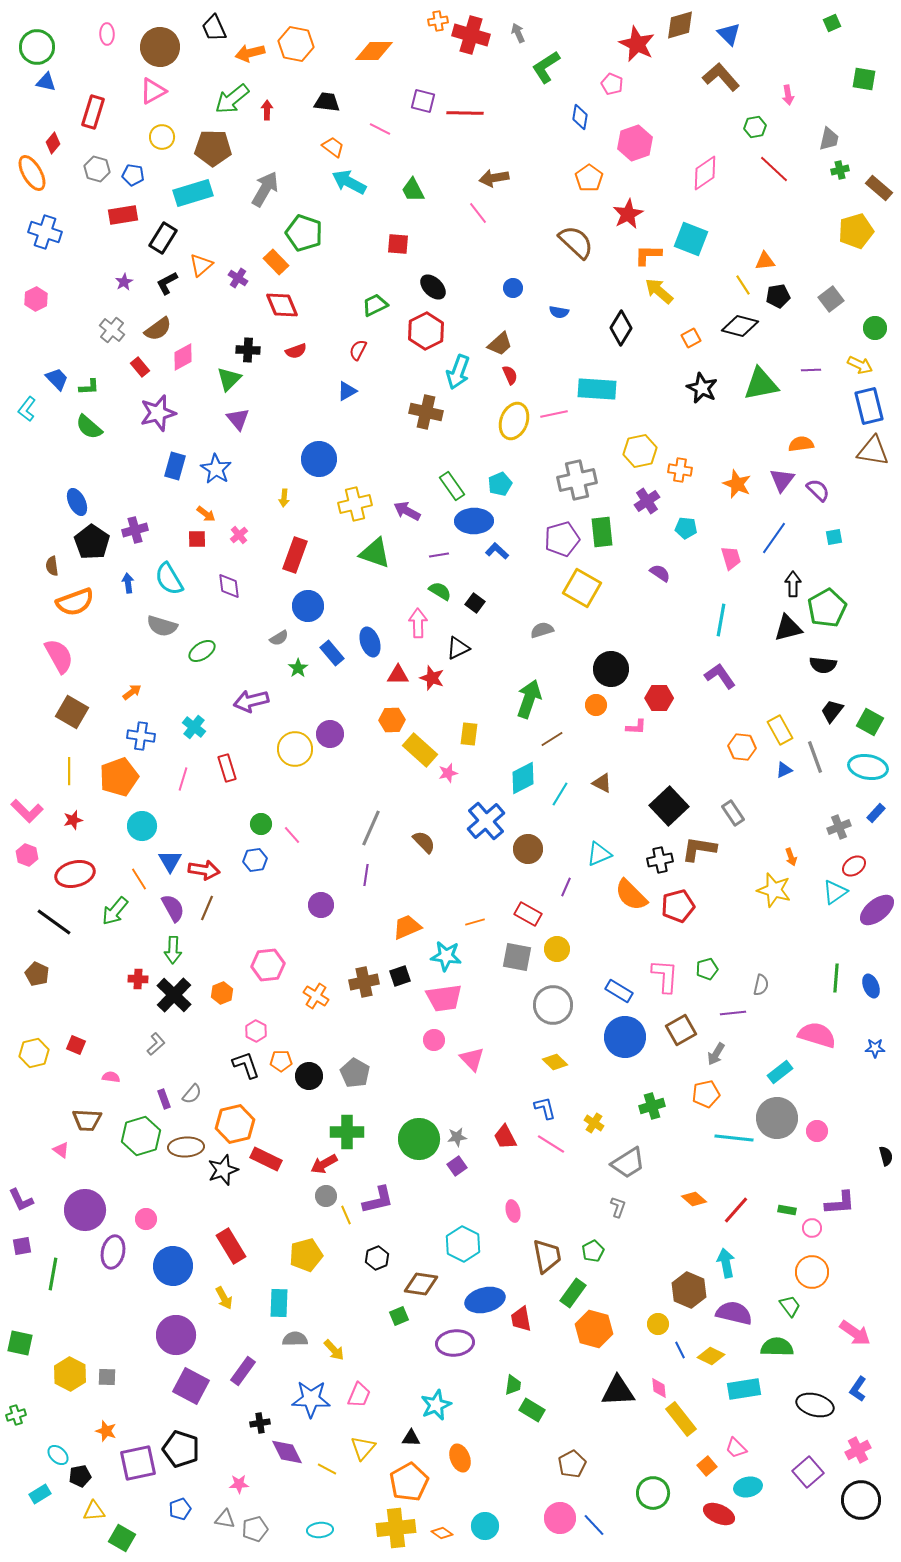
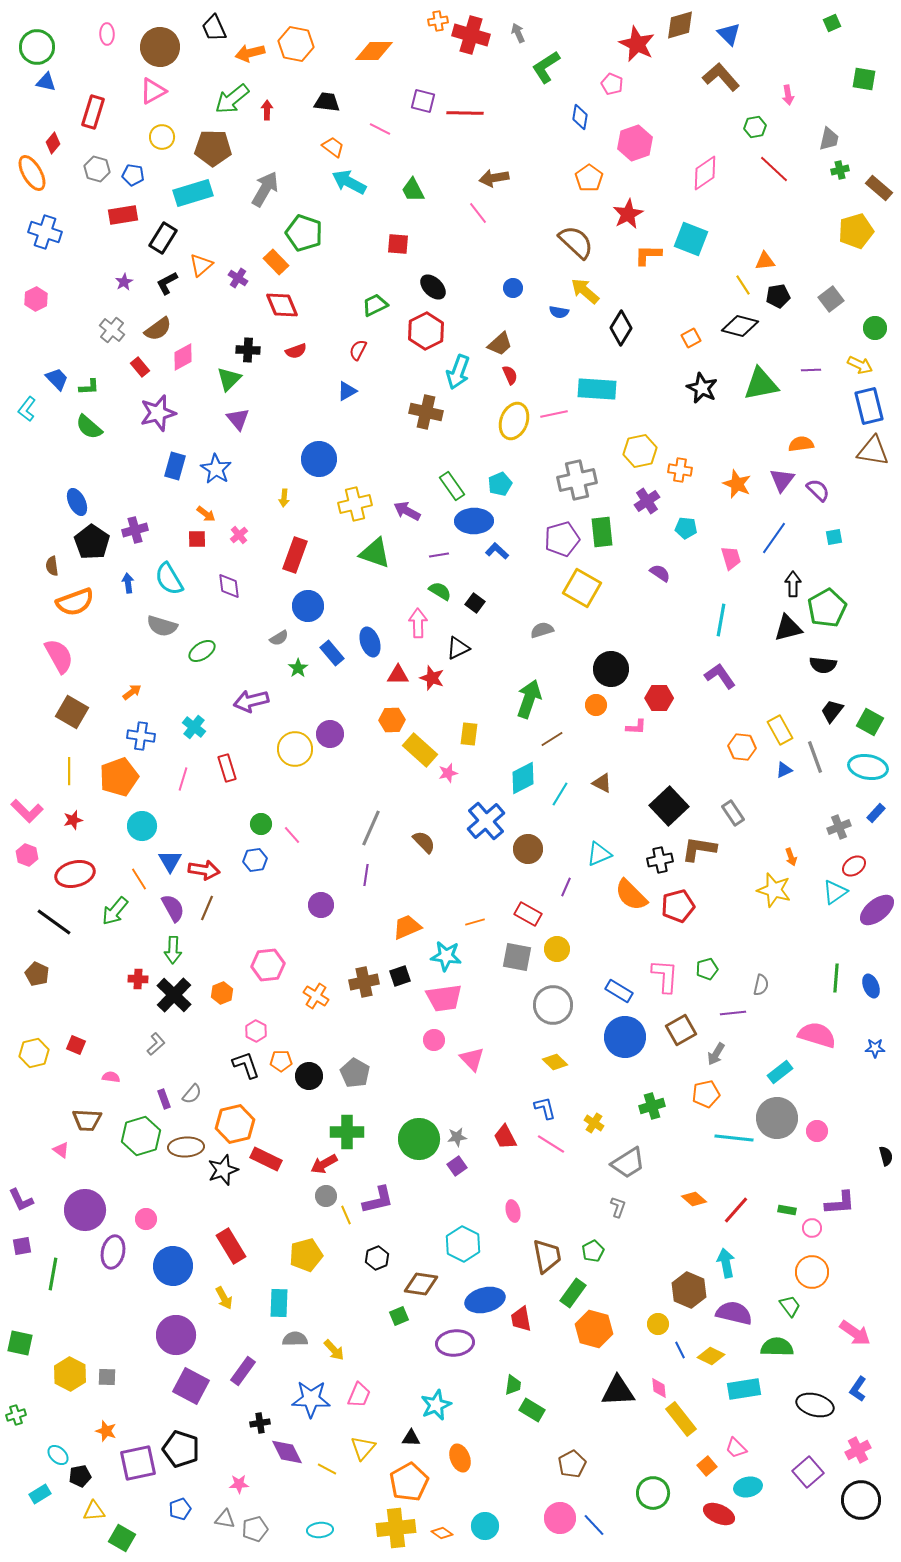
yellow arrow at (659, 291): moved 74 px left
